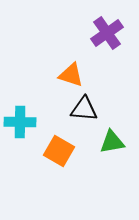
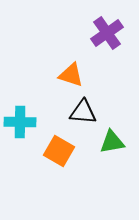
black triangle: moved 1 px left, 3 px down
